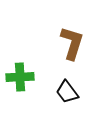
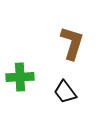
black trapezoid: moved 2 px left
